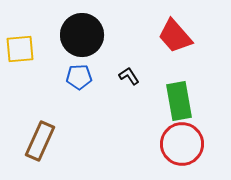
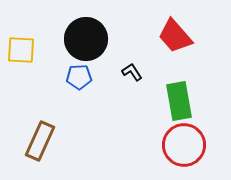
black circle: moved 4 px right, 4 px down
yellow square: moved 1 px right, 1 px down; rotated 8 degrees clockwise
black L-shape: moved 3 px right, 4 px up
red circle: moved 2 px right, 1 px down
